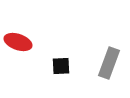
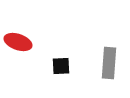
gray rectangle: rotated 16 degrees counterclockwise
